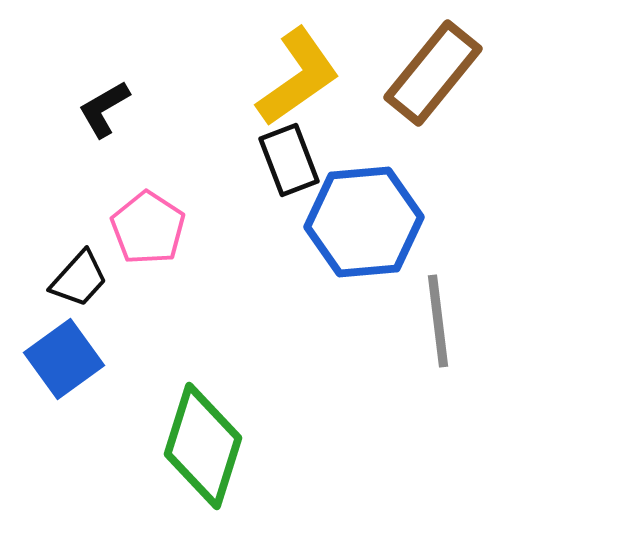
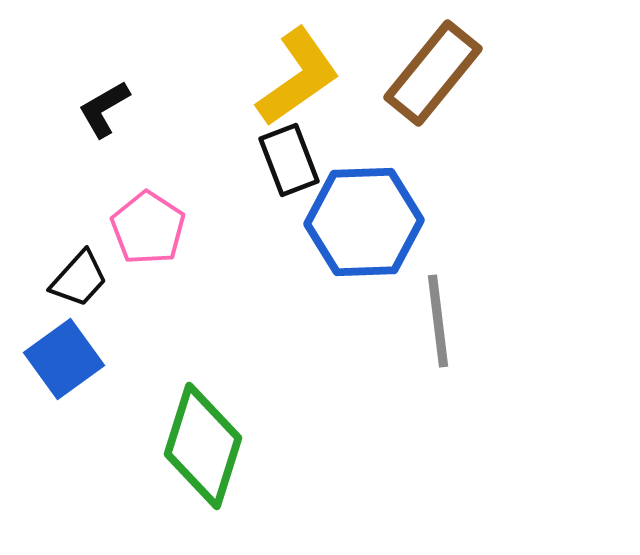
blue hexagon: rotated 3 degrees clockwise
